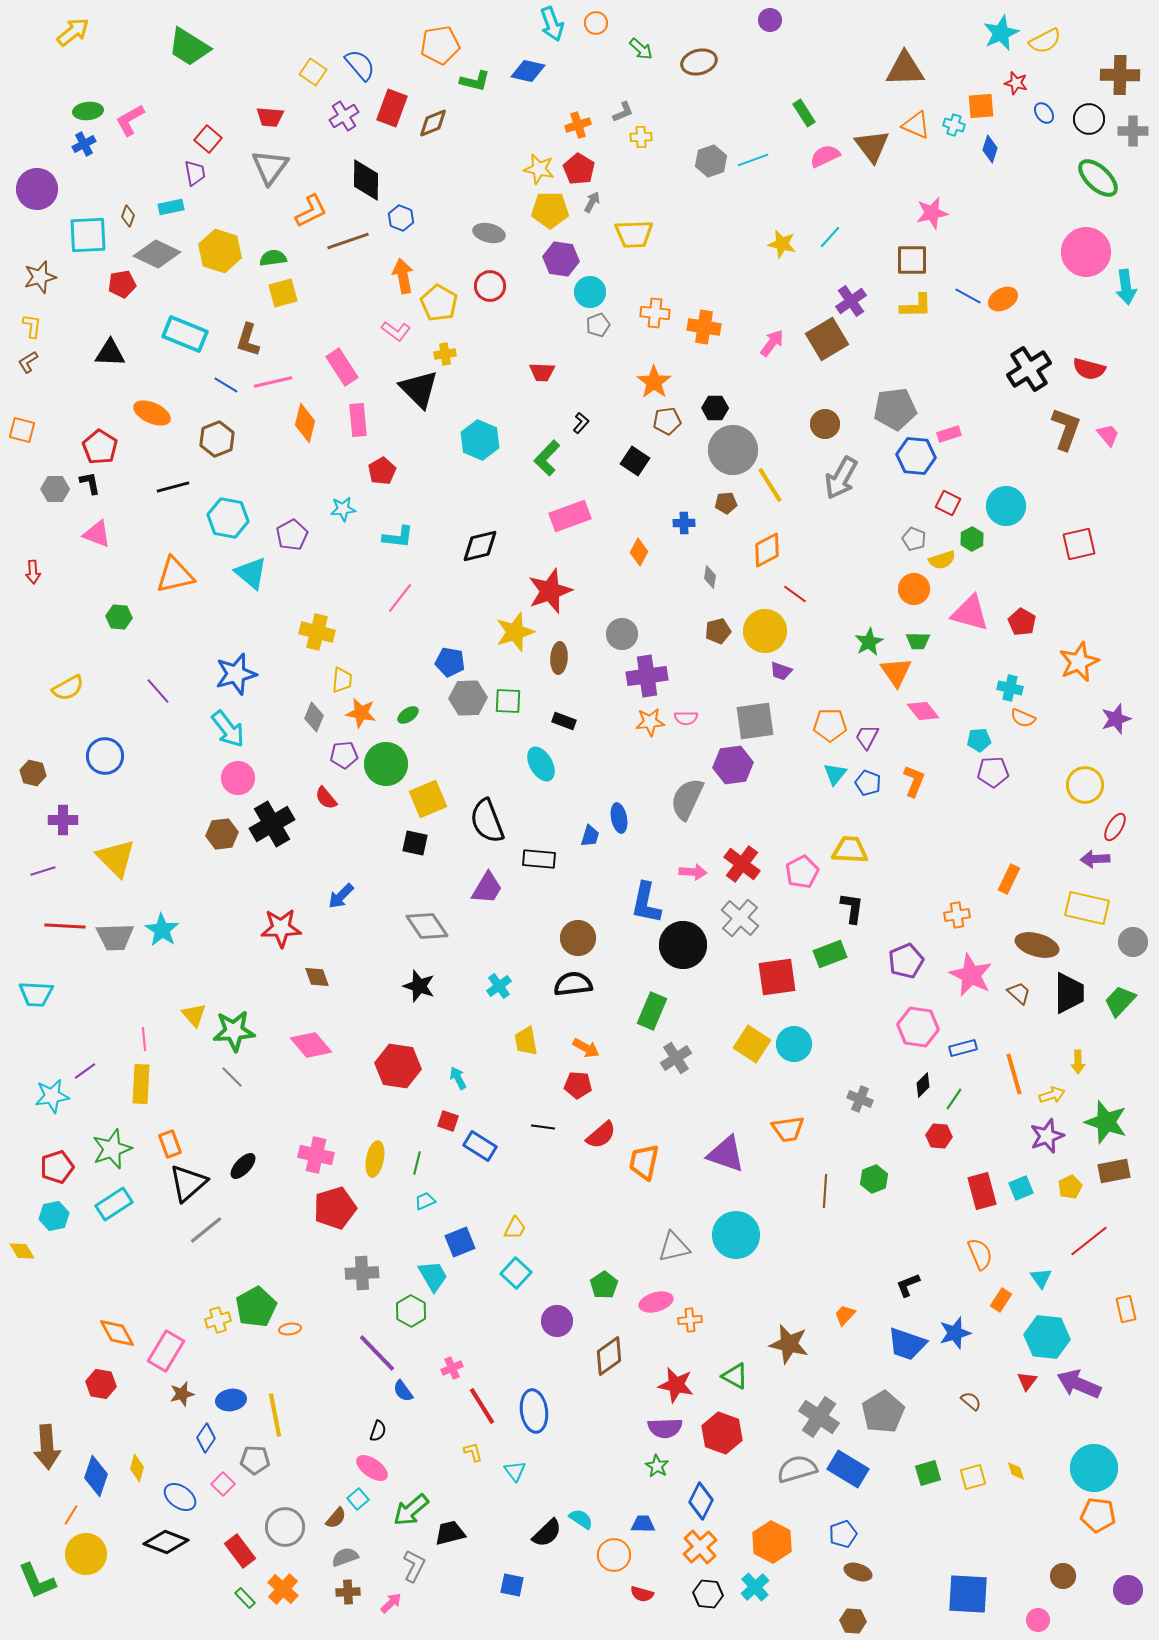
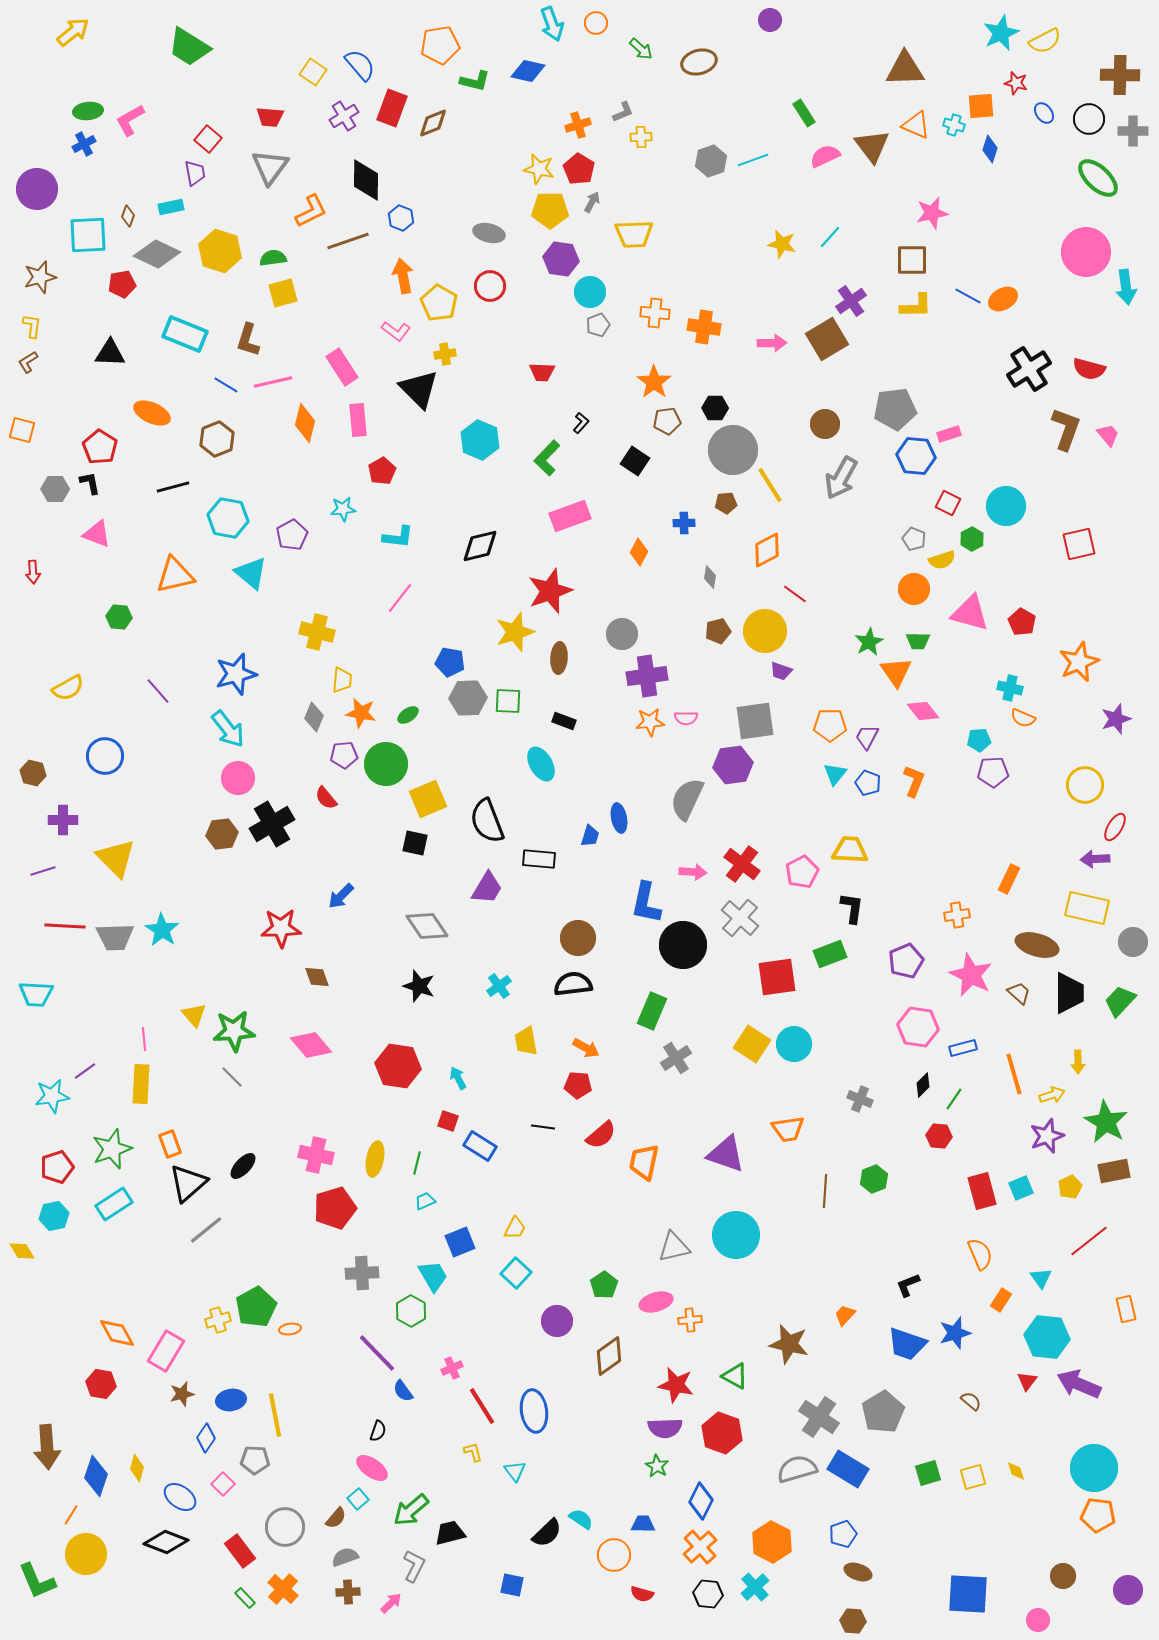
pink arrow at (772, 343): rotated 52 degrees clockwise
green star at (1106, 1122): rotated 12 degrees clockwise
